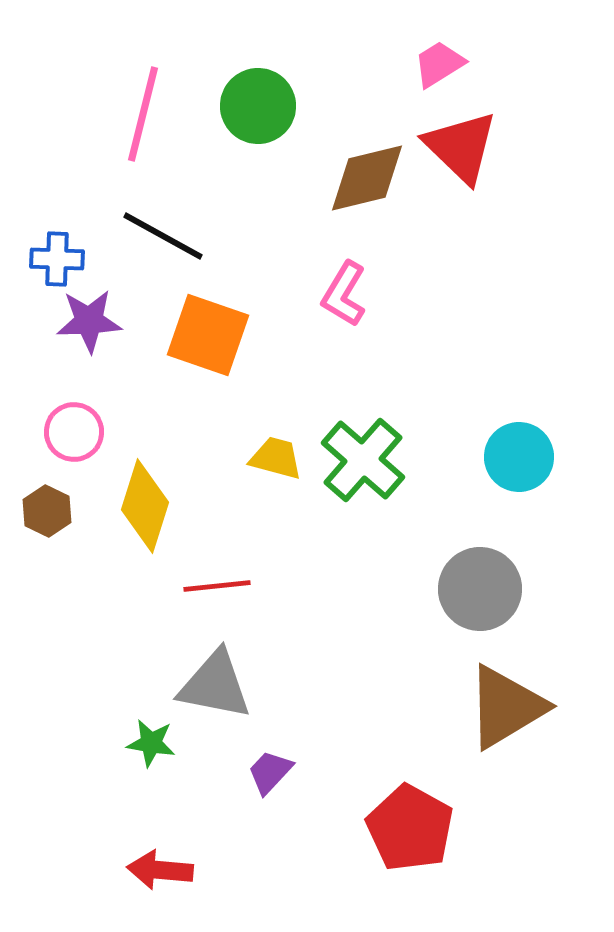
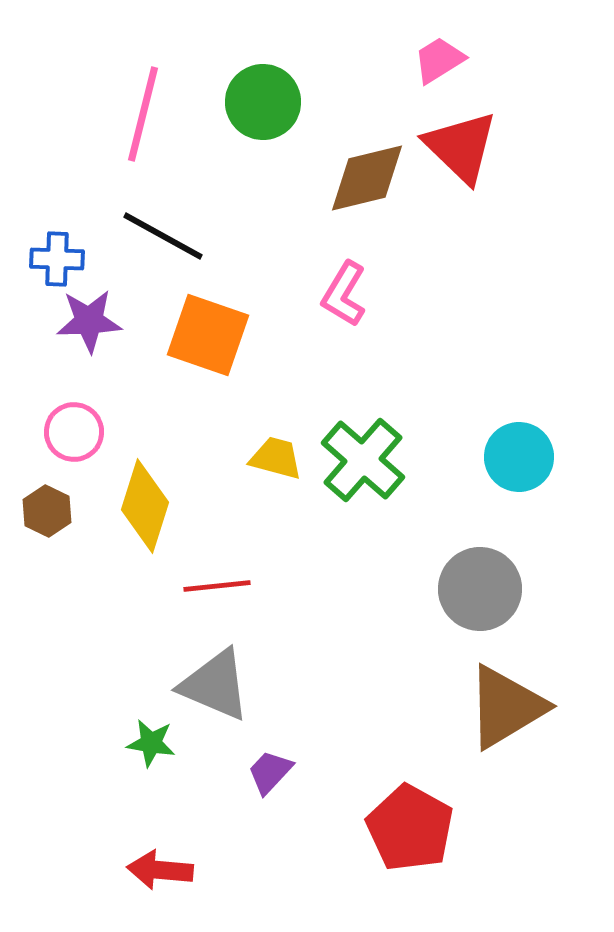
pink trapezoid: moved 4 px up
green circle: moved 5 px right, 4 px up
gray triangle: rotated 12 degrees clockwise
